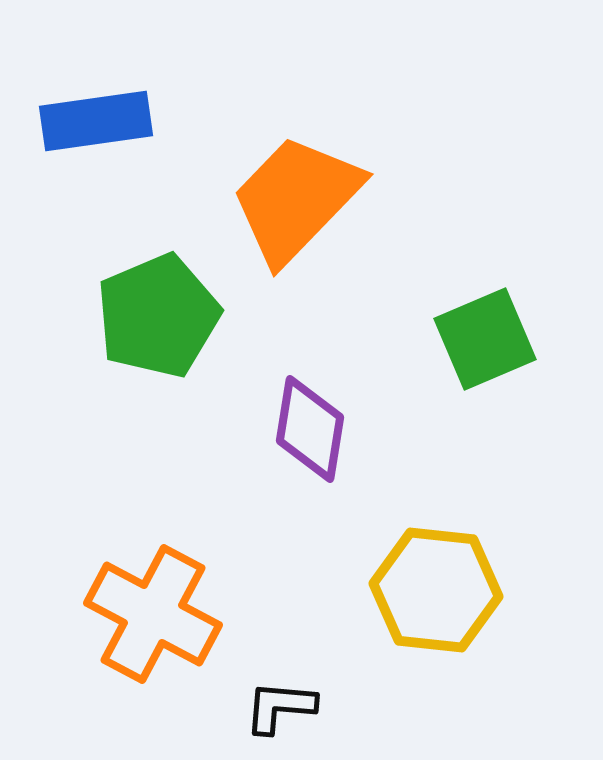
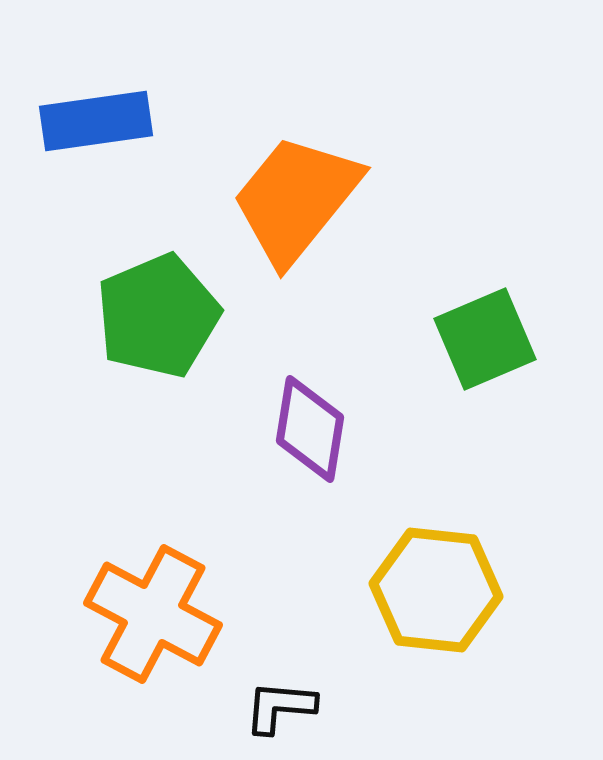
orange trapezoid: rotated 5 degrees counterclockwise
